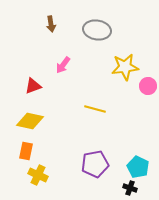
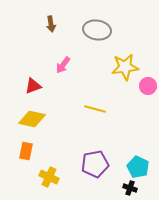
yellow diamond: moved 2 px right, 2 px up
yellow cross: moved 11 px right, 2 px down
